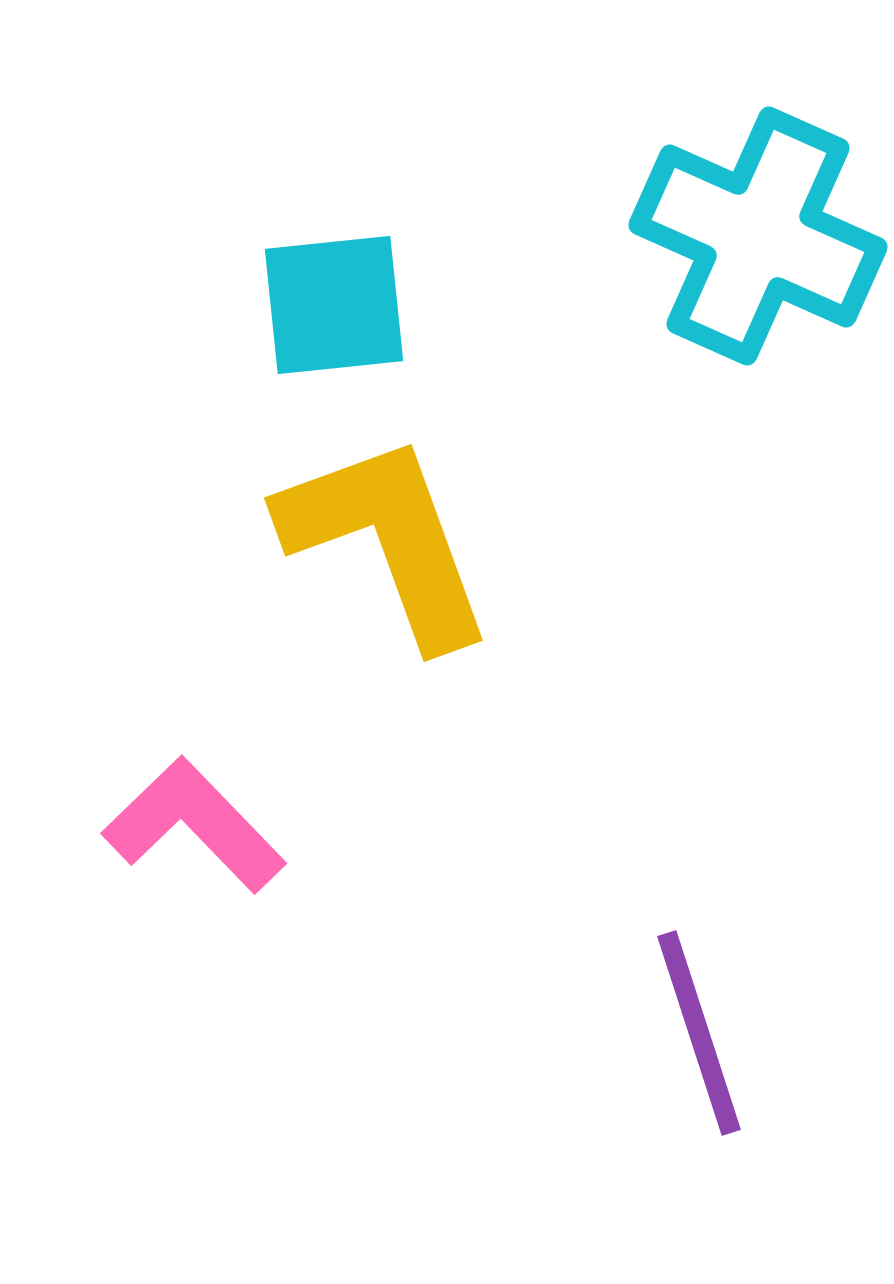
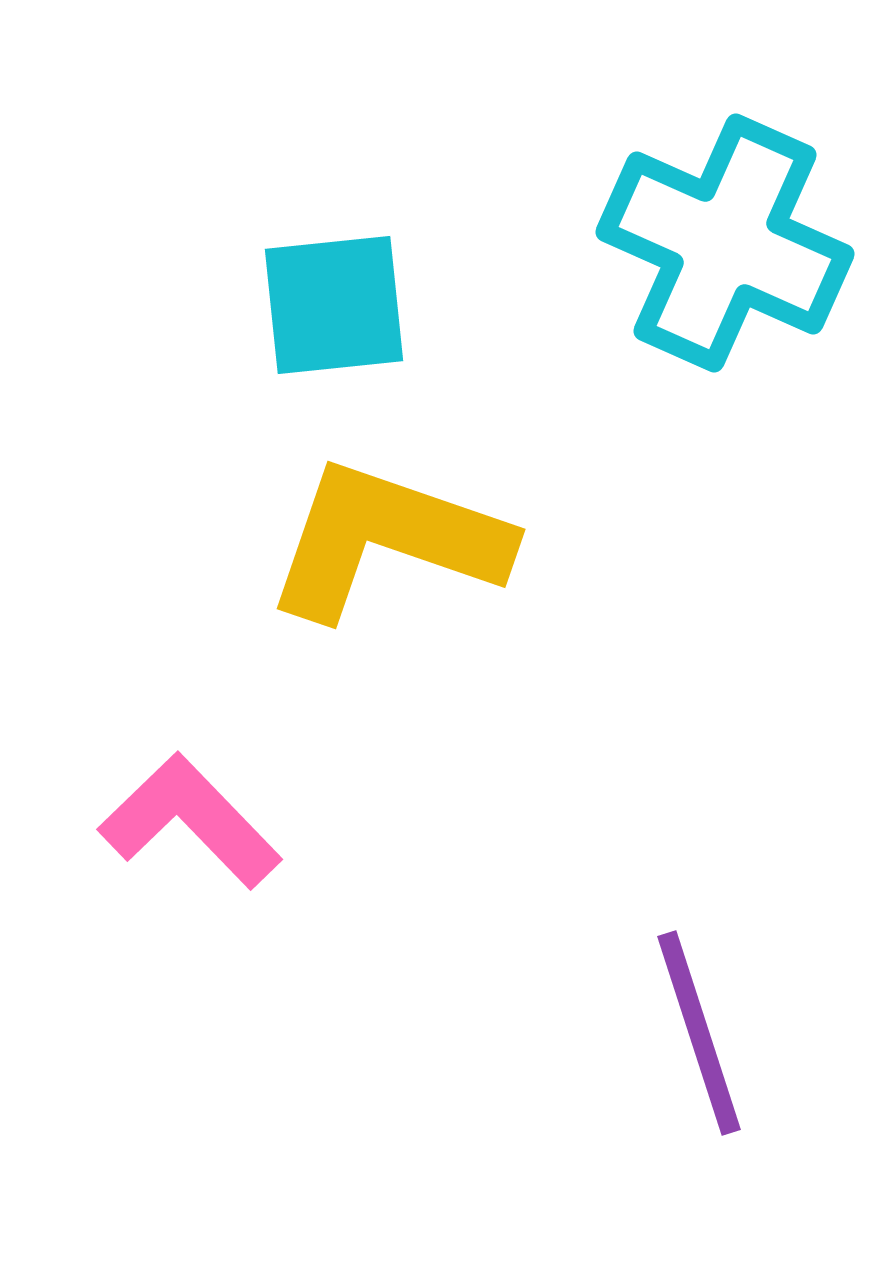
cyan cross: moved 33 px left, 7 px down
yellow L-shape: rotated 51 degrees counterclockwise
pink L-shape: moved 4 px left, 4 px up
